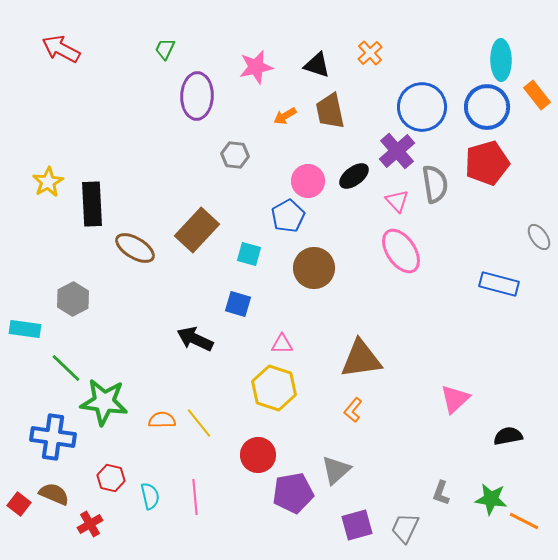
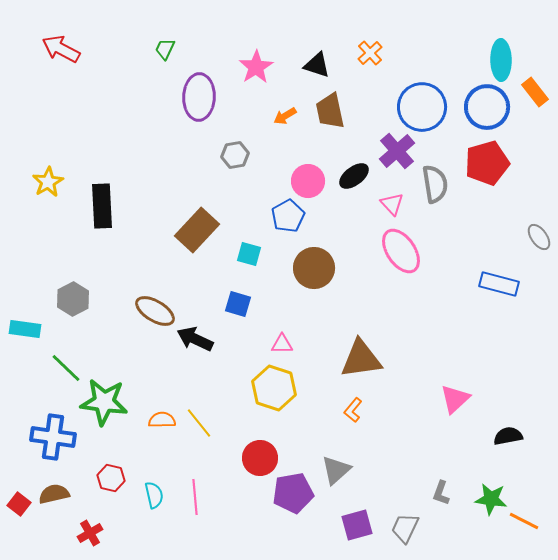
pink star at (256, 67): rotated 20 degrees counterclockwise
orange rectangle at (537, 95): moved 2 px left, 3 px up
purple ellipse at (197, 96): moved 2 px right, 1 px down
gray hexagon at (235, 155): rotated 16 degrees counterclockwise
pink triangle at (397, 201): moved 5 px left, 3 px down
black rectangle at (92, 204): moved 10 px right, 2 px down
brown ellipse at (135, 248): moved 20 px right, 63 px down
red circle at (258, 455): moved 2 px right, 3 px down
brown semicircle at (54, 494): rotated 36 degrees counterclockwise
cyan semicircle at (150, 496): moved 4 px right, 1 px up
red cross at (90, 524): moved 9 px down
